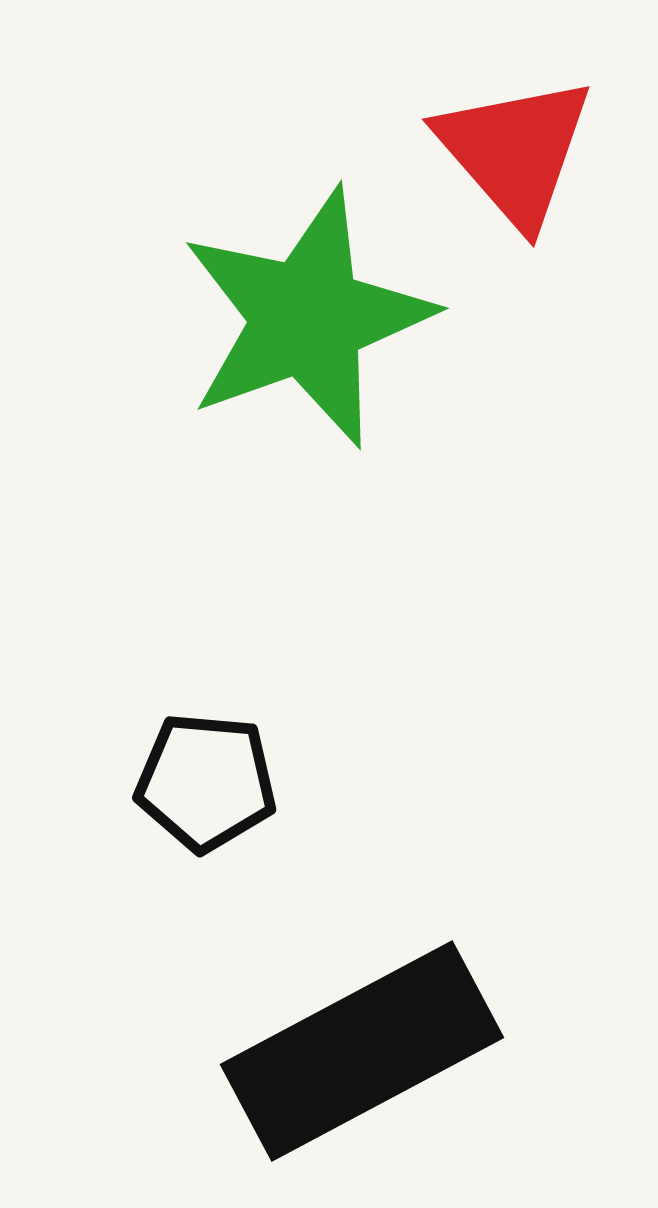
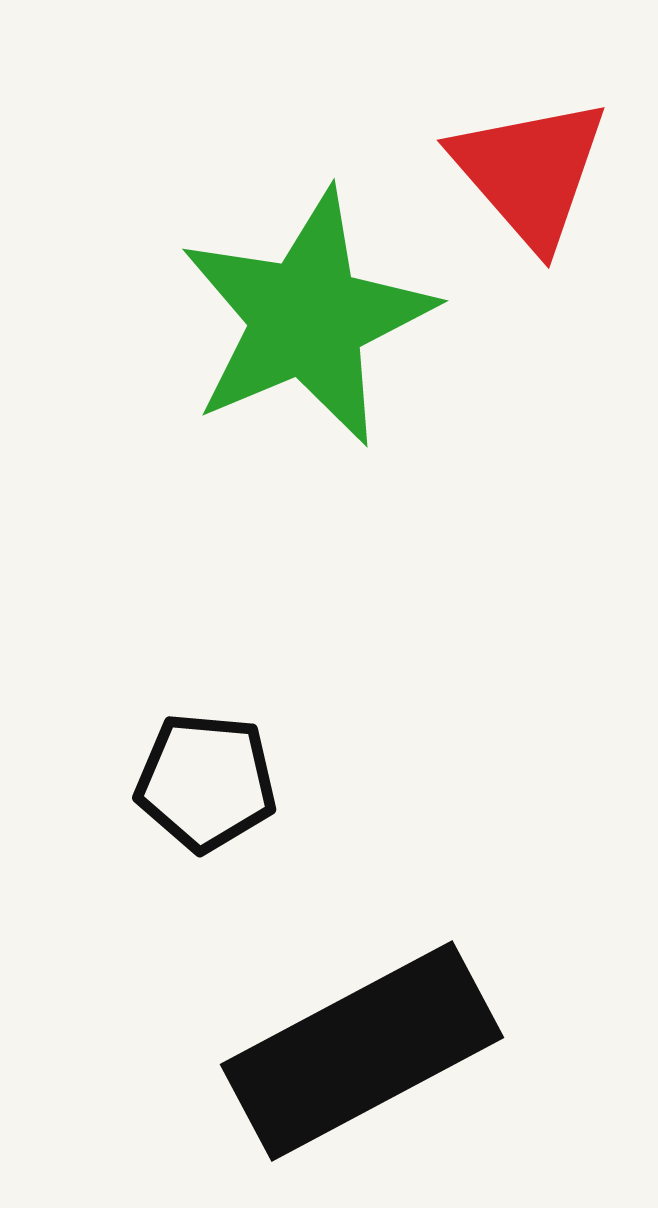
red triangle: moved 15 px right, 21 px down
green star: rotated 3 degrees counterclockwise
